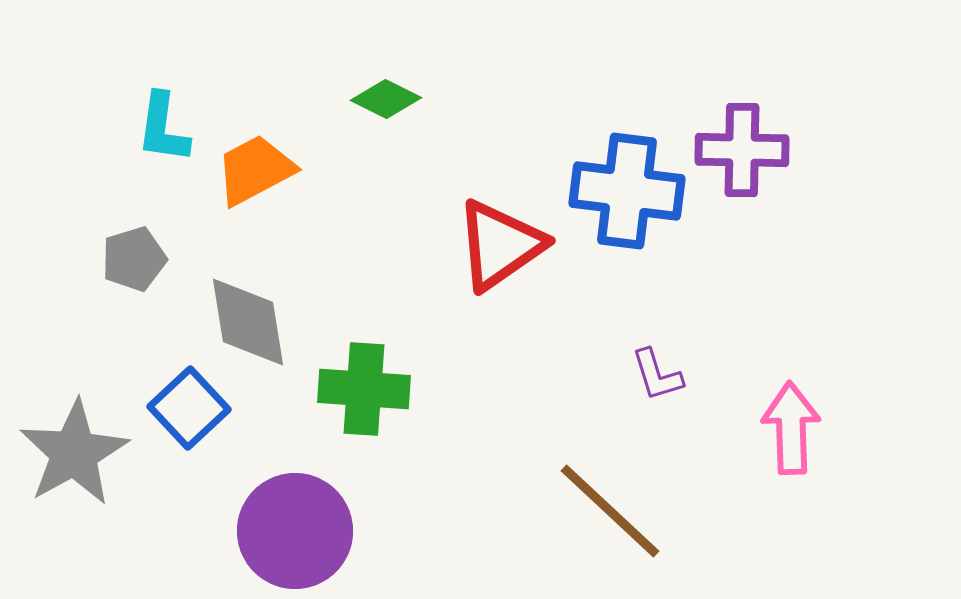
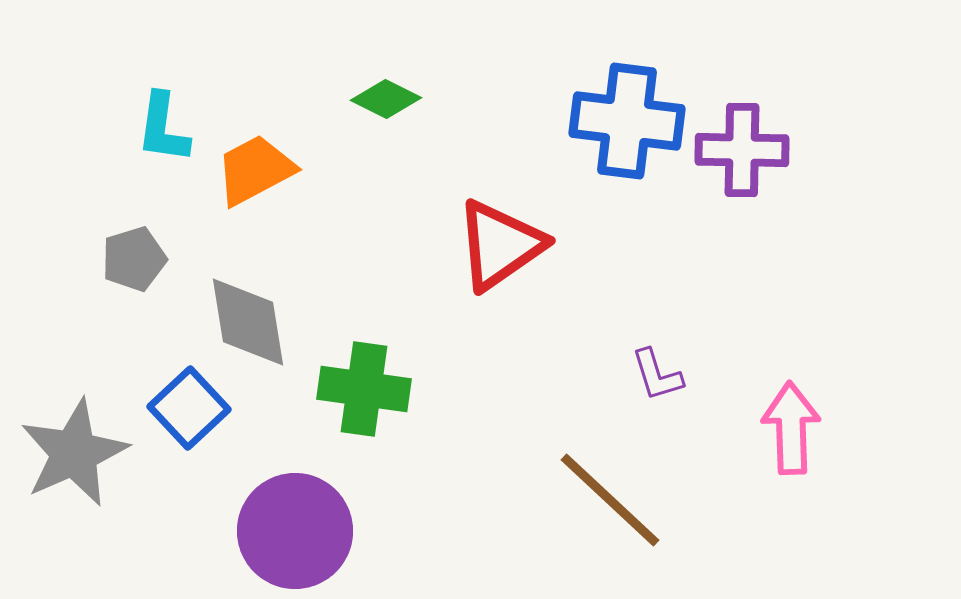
blue cross: moved 70 px up
green cross: rotated 4 degrees clockwise
gray star: rotated 5 degrees clockwise
brown line: moved 11 px up
